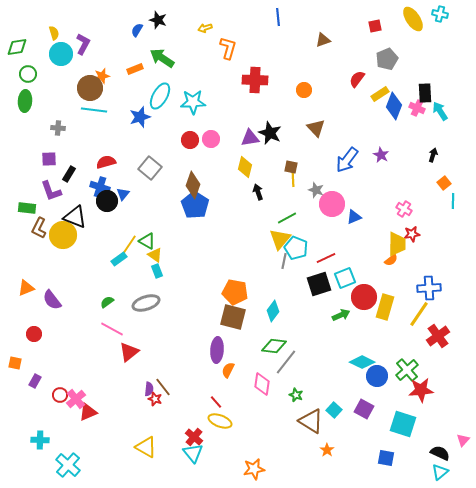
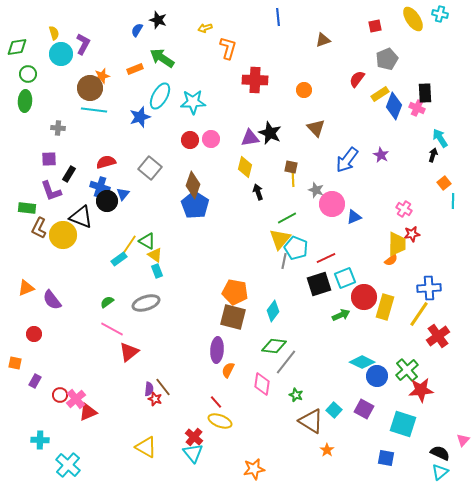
cyan arrow at (440, 111): moved 27 px down
black triangle at (75, 217): moved 6 px right
